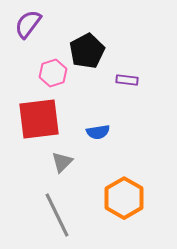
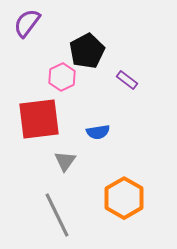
purple semicircle: moved 1 px left, 1 px up
pink hexagon: moved 9 px right, 4 px down; rotated 8 degrees counterclockwise
purple rectangle: rotated 30 degrees clockwise
gray triangle: moved 3 px right, 1 px up; rotated 10 degrees counterclockwise
